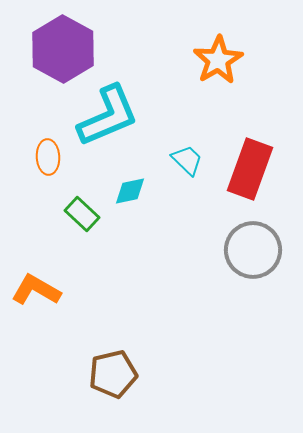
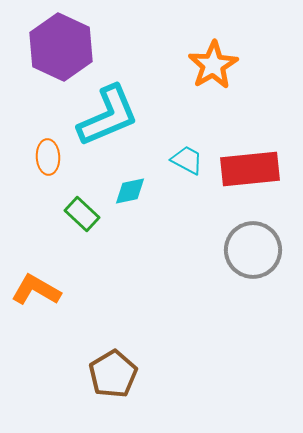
purple hexagon: moved 2 px left, 2 px up; rotated 4 degrees counterclockwise
orange star: moved 5 px left, 5 px down
cyan trapezoid: rotated 16 degrees counterclockwise
red rectangle: rotated 64 degrees clockwise
brown pentagon: rotated 18 degrees counterclockwise
